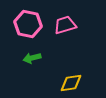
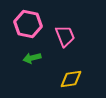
pink trapezoid: moved 11 px down; rotated 85 degrees clockwise
yellow diamond: moved 4 px up
